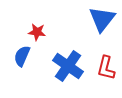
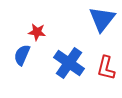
blue semicircle: moved 1 px up
blue cross: moved 1 px right, 3 px up
